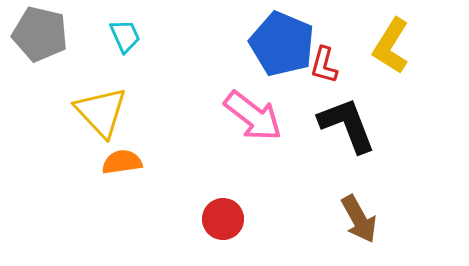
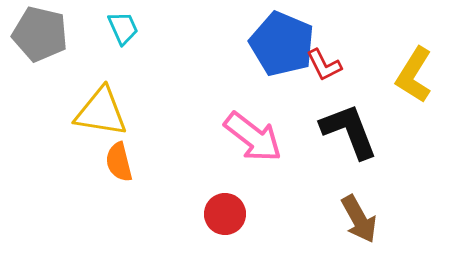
cyan trapezoid: moved 2 px left, 8 px up
yellow L-shape: moved 23 px right, 29 px down
red L-shape: rotated 42 degrees counterclockwise
yellow triangle: rotated 38 degrees counterclockwise
pink arrow: moved 21 px down
black L-shape: moved 2 px right, 6 px down
orange semicircle: moved 3 px left; rotated 96 degrees counterclockwise
red circle: moved 2 px right, 5 px up
